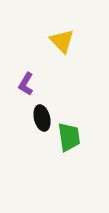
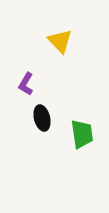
yellow triangle: moved 2 px left
green trapezoid: moved 13 px right, 3 px up
